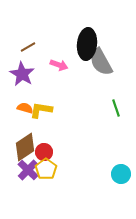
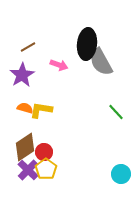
purple star: moved 1 px down; rotated 10 degrees clockwise
green line: moved 4 px down; rotated 24 degrees counterclockwise
